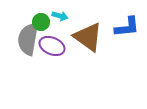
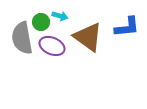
gray semicircle: moved 6 px left, 1 px up; rotated 20 degrees counterclockwise
